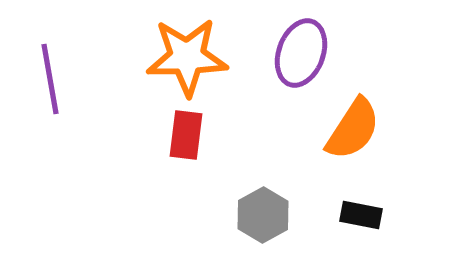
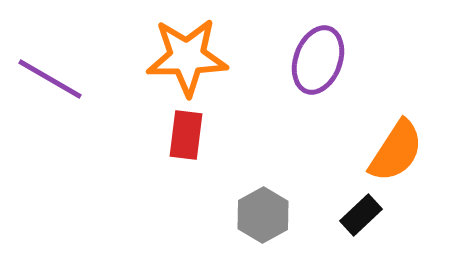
purple ellipse: moved 17 px right, 7 px down
purple line: rotated 50 degrees counterclockwise
orange semicircle: moved 43 px right, 22 px down
black rectangle: rotated 54 degrees counterclockwise
